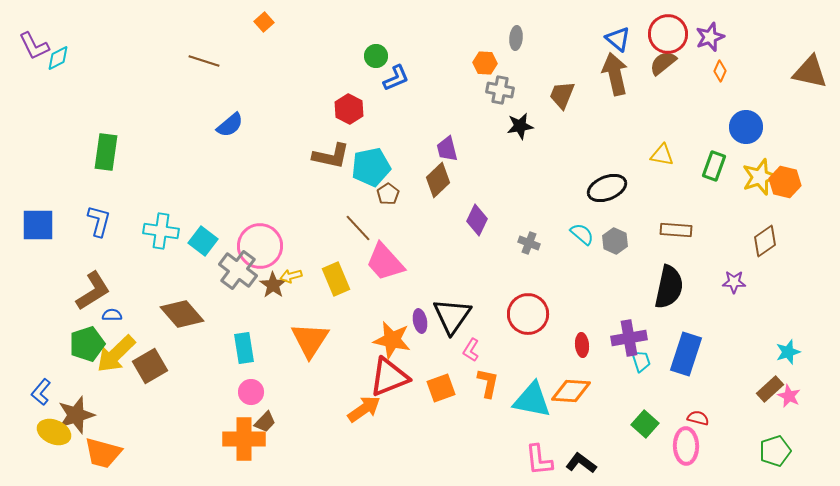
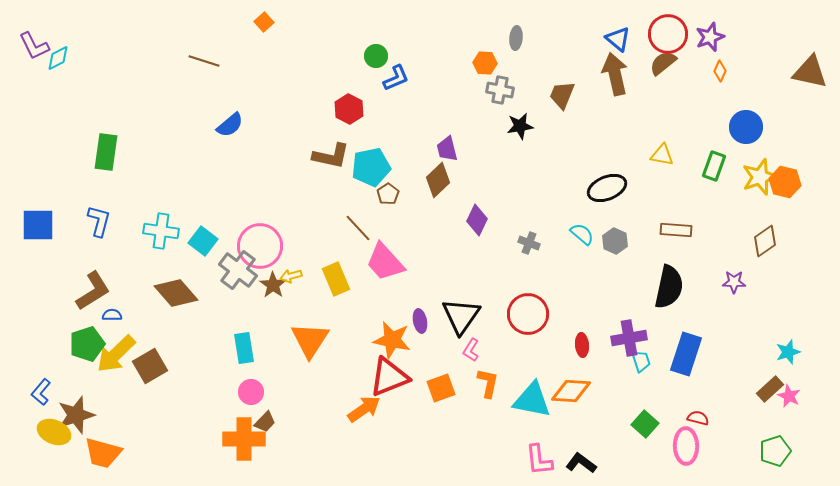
brown diamond at (182, 314): moved 6 px left, 21 px up
black triangle at (452, 316): moved 9 px right
